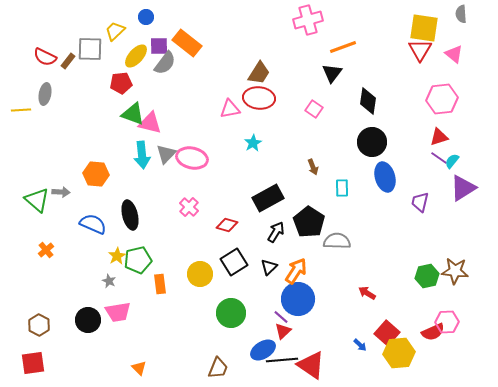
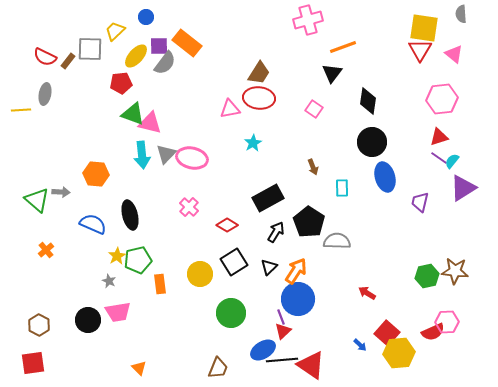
red diamond at (227, 225): rotated 15 degrees clockwise
purple line at (281, 317): rotated 28 degrees clockwise
